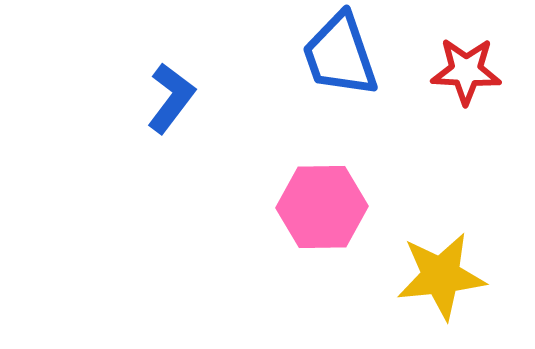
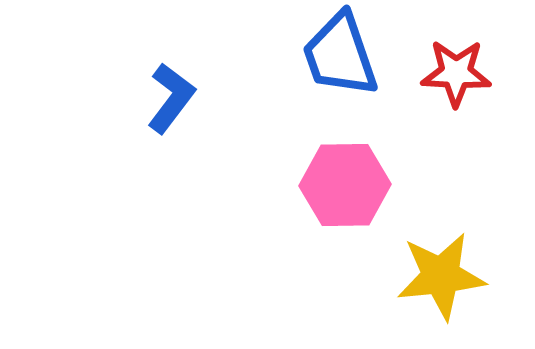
red star: moved 10 px left, 2 px down
pink hexagon: moved 23 px right, 22 px up
